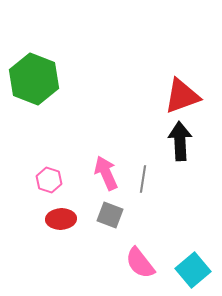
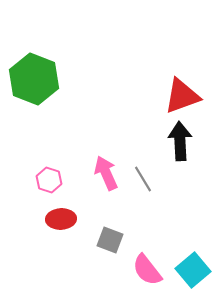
gray line: rotated 40 degrees counterclockwise
gray square: moved 25 px down
pink semicircle: moved 7 px right, 7 px down
